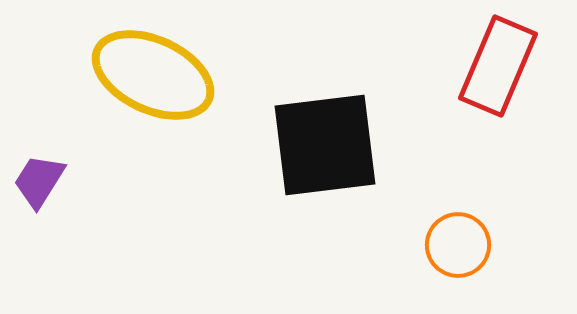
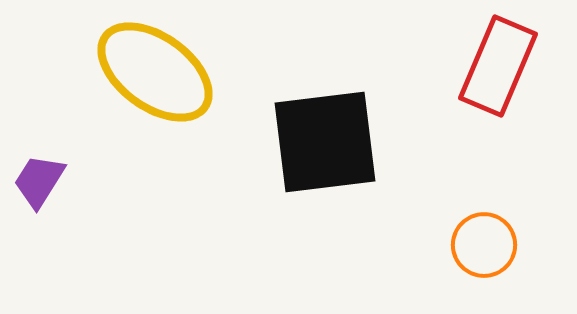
yellow ellipse: moved 2 px right, 3 px up; rotated 11 degrees clockwise
black square: moved 3 px up
orange circle: moved 26 px right
